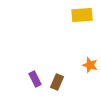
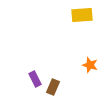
brown rectangle: moved 4 px left, 5 px down
